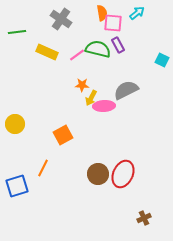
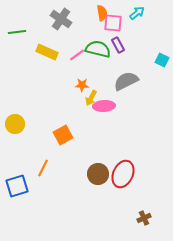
gray semicircle: moved 9 px up
